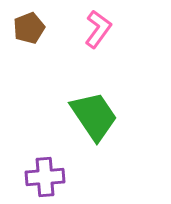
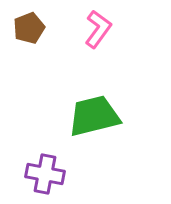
green trapezoid: rotated 70 degrees counterclockwise
purple cross: moved 3 px up; rotated 15 degrees clockwise
